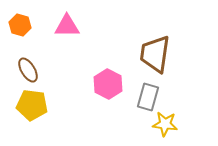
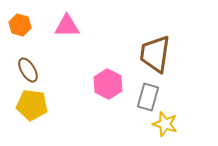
yellow star: rotated 10 degrees clockwise
